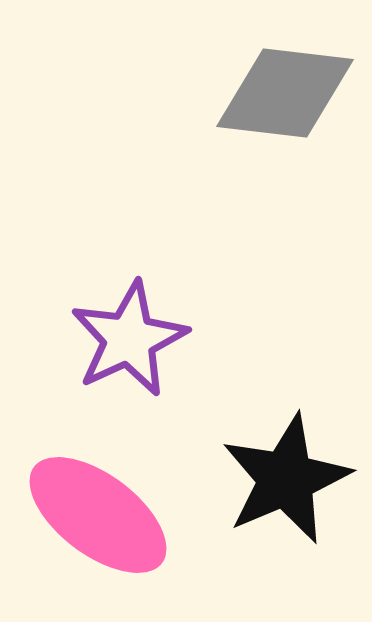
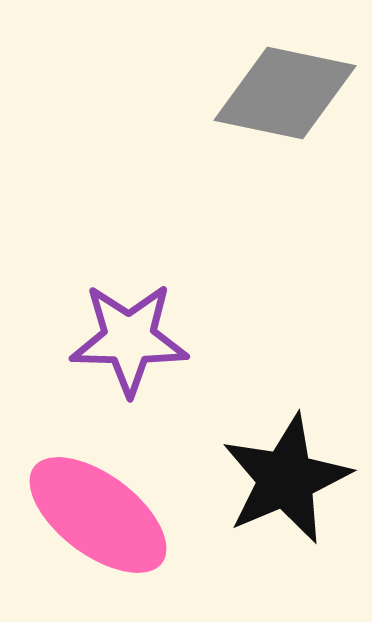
gray diamond: rotated 5 degrees clockwise
purple star: rotated 26 degrees clockwise
